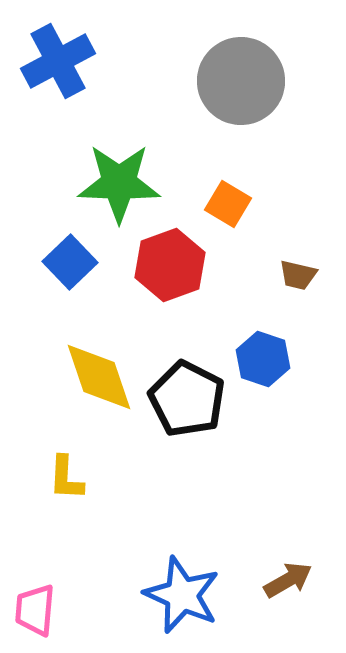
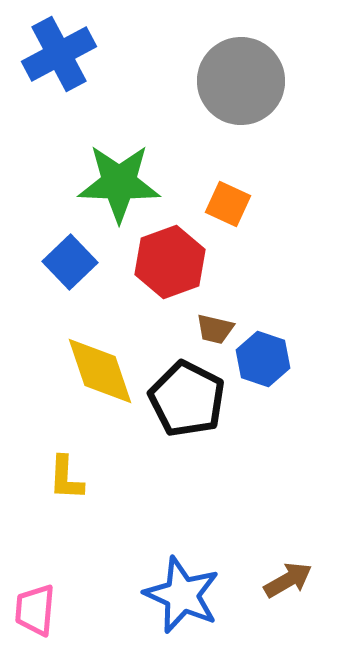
blue cross: moved 1 px right, 7 px up
orange square: rotated 6 degrees counterclockwise
red hexagon: moved 3 px up
brown trapezoid: moved 83 px left, 54 px down
yellow diamond: moved 1 px right, 6 px up
